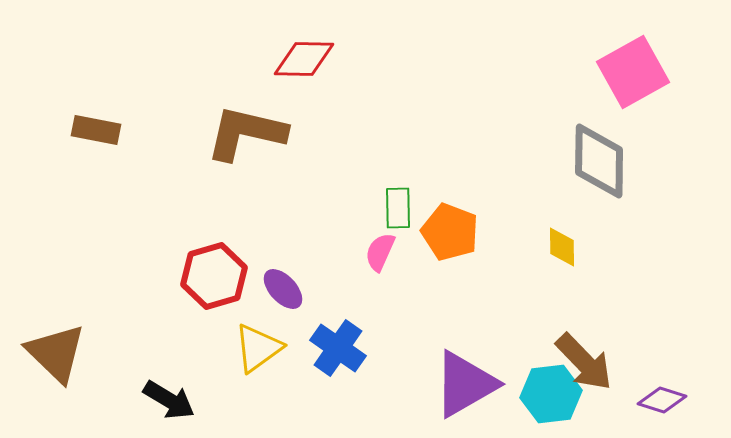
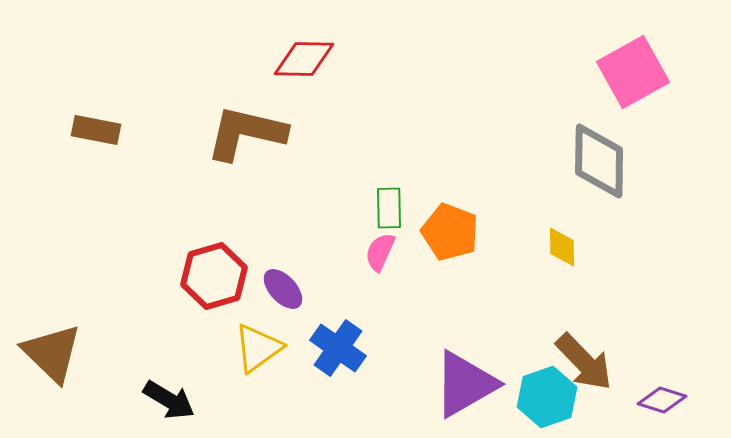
green rectangle: moved 9 px left
brown triangle: moved 4 px left
cyan hexagon: moved 4 px left, 3 px down; rotated 12 degrees counterclockwise
